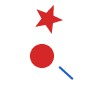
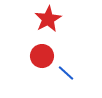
red star: rotated 16 degrees counterclockwise
